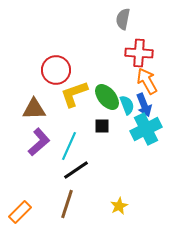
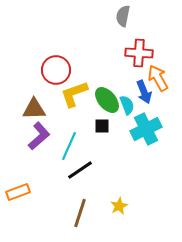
gray semicircle: moved 3 px up
orange arrow: moved 11 px right, 3 px up
green ellipse: moved 3 px down
blue arrow: moved 13 px up
purple L-shape: moved 6 px up
black line: moved 4 px right
brown line: moved 13 px right, 9 px down
orange rectangle: moved 2 px left, 20 px up; rotated 25 degrees clockwise
